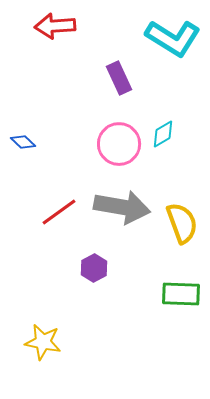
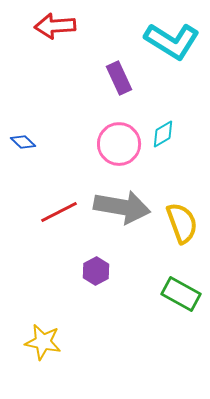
cyan L-shape: moved 1 px left, 3 px down
red line: rotated 9 degrees clockwise
purple hexagon: moved 2 px right, 3 px down
green rectangle: rotated 27 degrees clockwise
